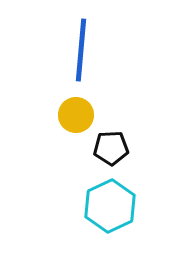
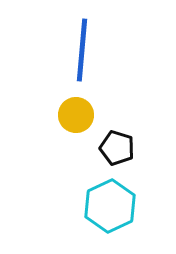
blue line: moved 1 px right
black pentagon: moved 6 px right; rotated 20 degrees clockwise
